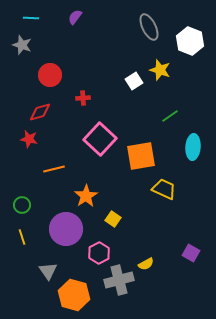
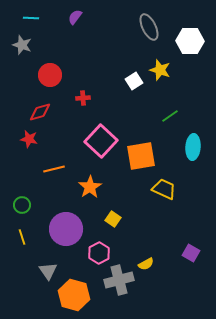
white hexagon: rotated 20 degrees counterclockwise
pink square: moved 1 px right, 2 px down
orange star: moved 4 px right, 9 px up
